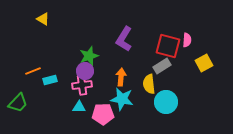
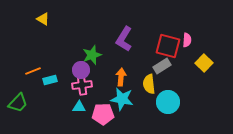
green star: moved 3 px right, 1 px up
yellow square: rotated 18 degrees counterclockwise
purple circle: moved 4 px left, 1 px up
cyan circle: moved 2 px right
